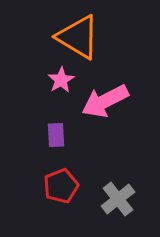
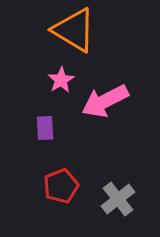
orange triangle: moved 4 px left, 7 px up
purple rectangle: moved 11 px left, 7 px up
